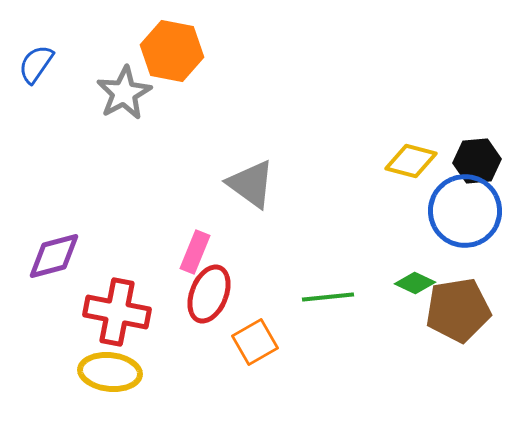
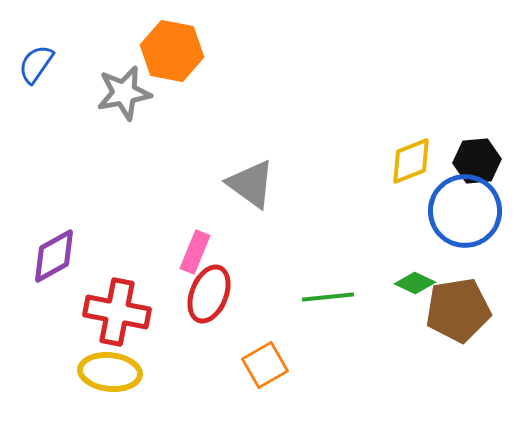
gray star: rotated 18 degrees clockwise
yellow diamond: rotated 36 degrees counterclockwise
purple diamond: rotated 14 degrees counterclockwise
orange square: moved 10 px right, 23 px down
